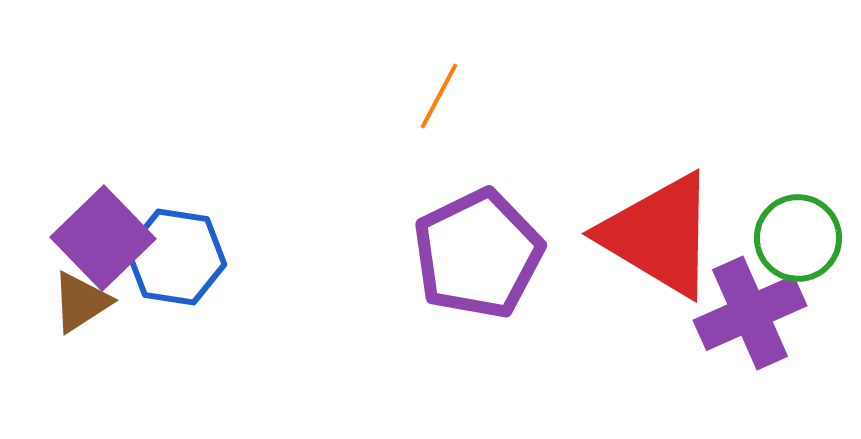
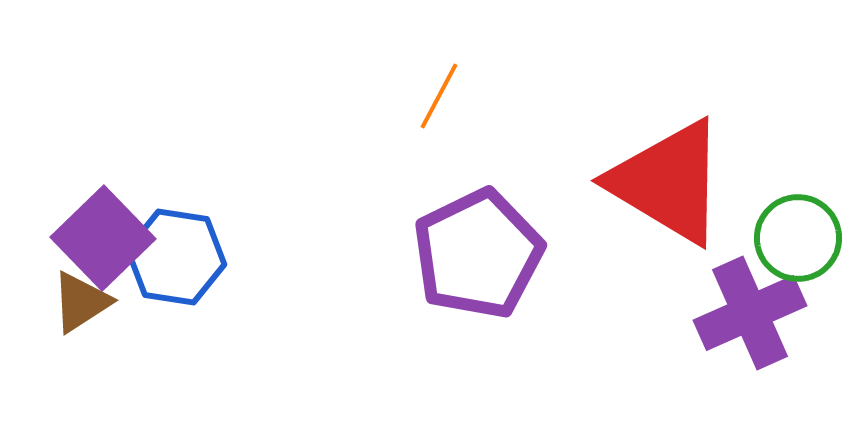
red triangle: moved 9 px right, 53 px up
